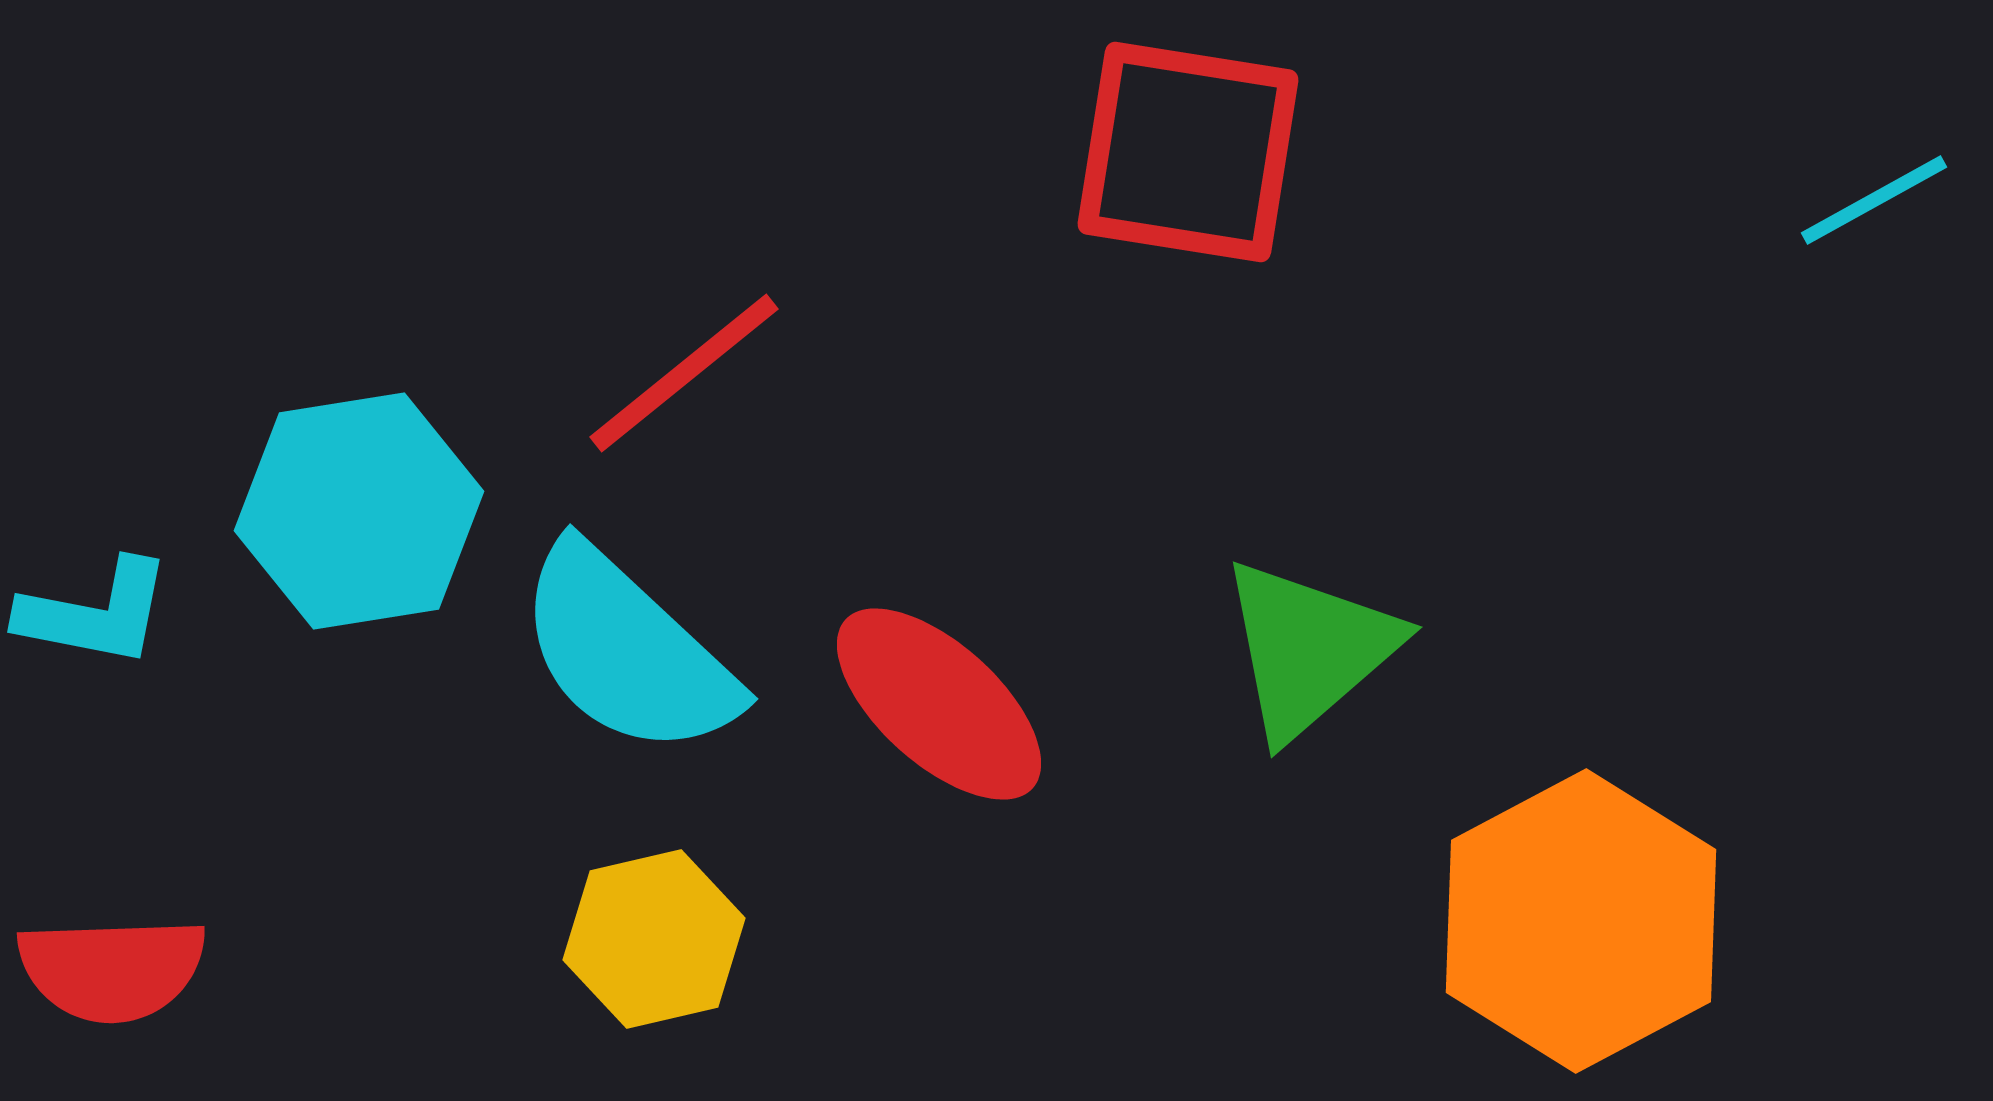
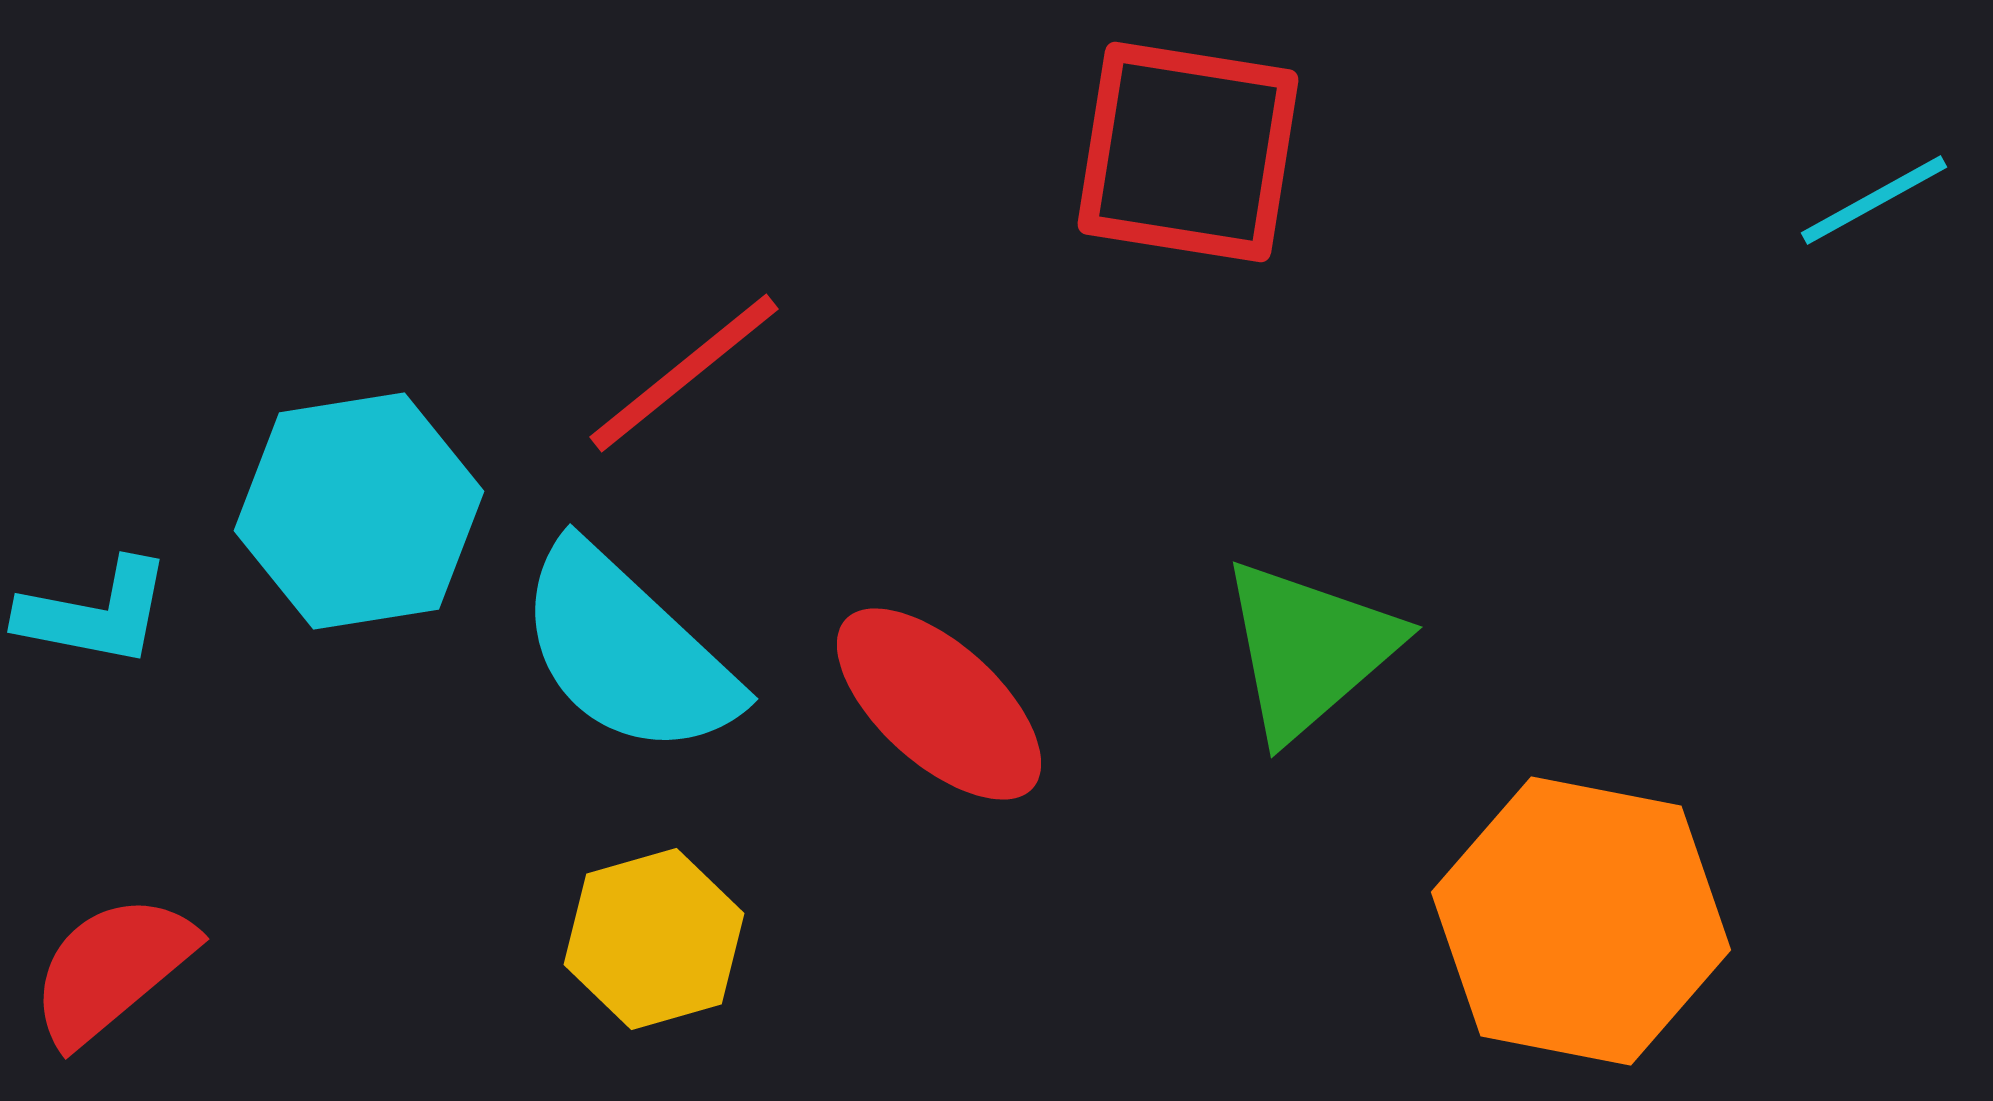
orange hexagon: rotated 21 degrees counterclockwise
yellow hexagon: rotated 3 degrees counterclockwise
red semicircle: rotated 142 degrees clockwise
